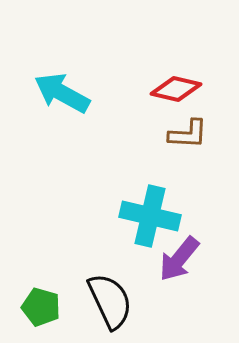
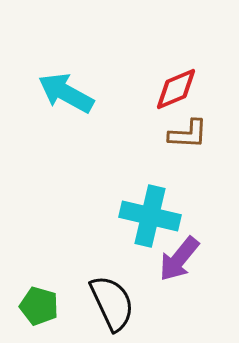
red diamond: rotated 36 degrees counterclockwise
cyan arrow: moved 4 px right
black semicircle: moved 2 px right, 2 px down
green pentagon: moved 2 px left, 1 px up
